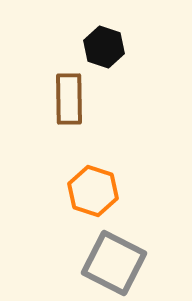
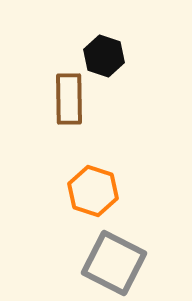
black hexagon: moved 9 px down
